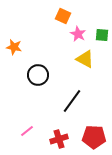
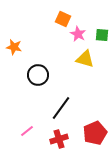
orange square: moved 3 px down
yellow triangle: rotated 12 degrees counterclockwise
black line: moved 11 px left, 7 px down
red pentagon: moved 1 px right, 4 px up; rotated 25 degrees counterclockwise
